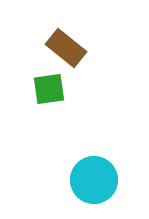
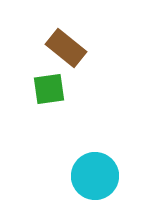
cyan circle: moved 1 px right, 4 px up
